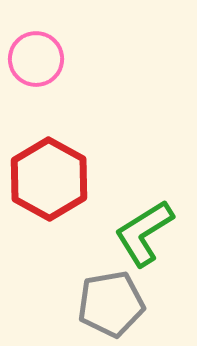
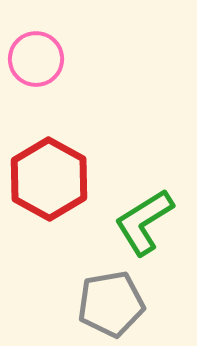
green L-shape: moved 11 px up
